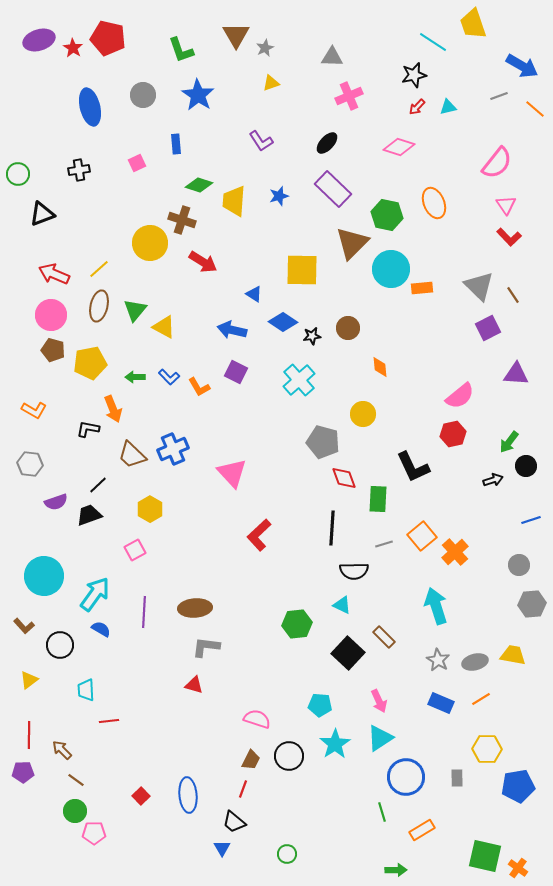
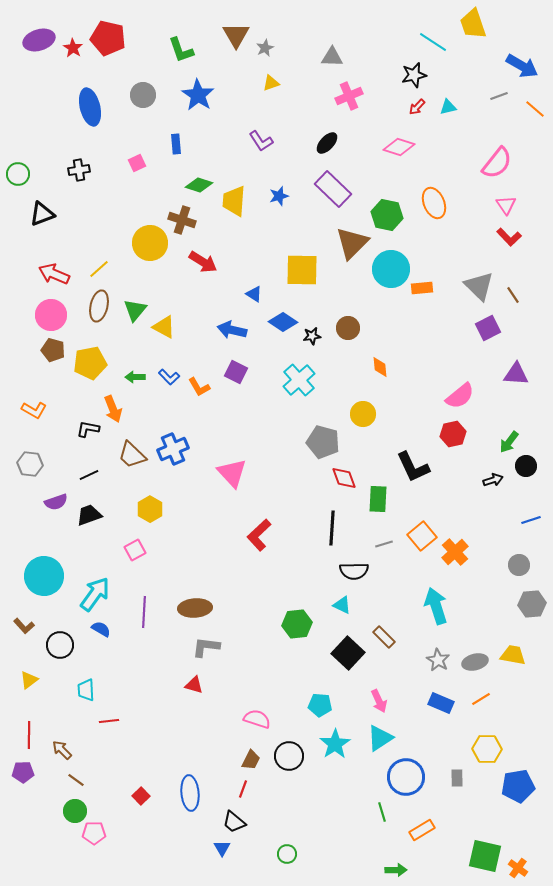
black line at (98, 485): moved 9 px left, 10 px up; rotated 18 degrees clockwise
blue ellipse at (188, 795): moved 2 px right, 2 px up
